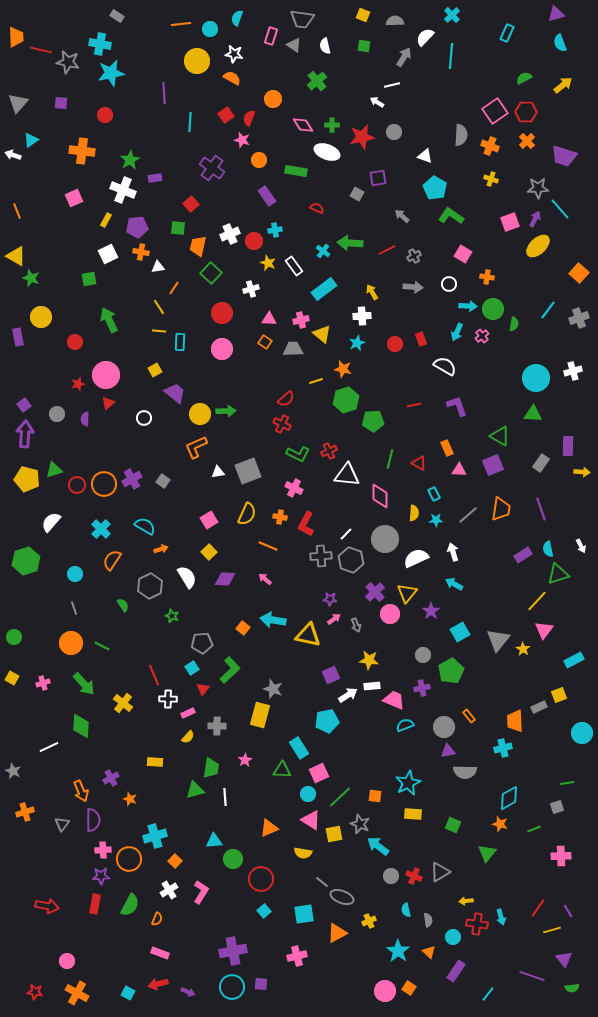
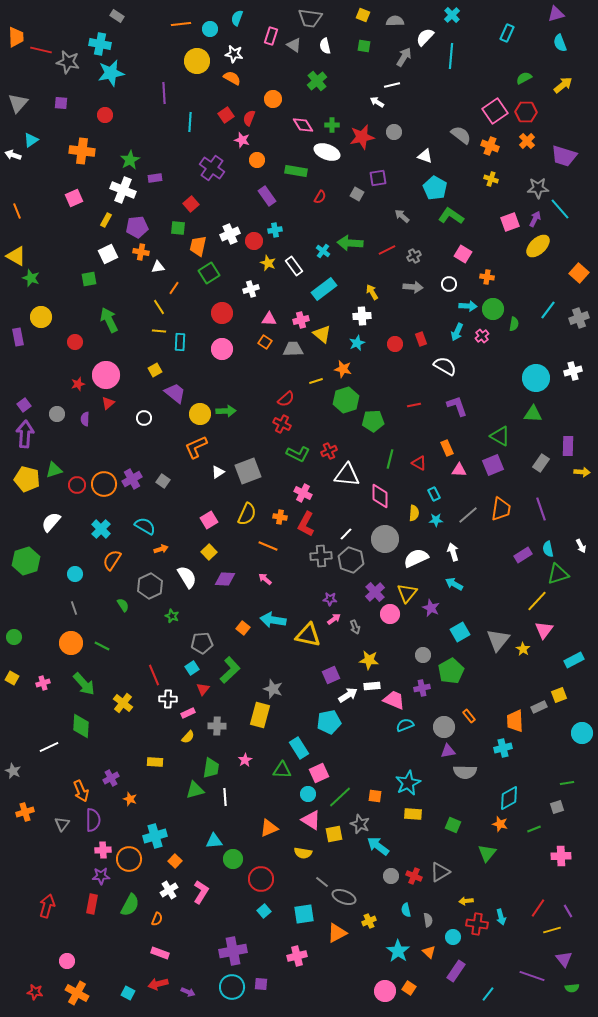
gray trapezoid at (302, 19): moved 8 px right, 1 px up
gray semicircle at (461, 135): rotated 55 degrees counterclockwise
orange circle at (259, 160): moved 2 px left
red semicircle at (317, 208): moved 3 px right, 11 px up; rotated 96 degrees clockwise
green square at (211, 273): moved 2 px left; rotated 15 degrees clockwise
white triangle at (218, 472): rotated 24 degrees counterclockwise
pink cross at (294, 488): moved 9 px right, 5 px down
purple star at (431, 611): moved 3 px up; rotated 12 degrees counterclockwise
gray arrow at (356, 625): moved 1 px left, 2 px down
cyan pentagon at (327, 721): moved 2 px right, 1 px down
gray ellipse at (342, 897): moved 2 px right
red rectangle at (95, 904): moved 3 px left
red arrow at (47, 906): rotated 85 degrees counterclockwise
